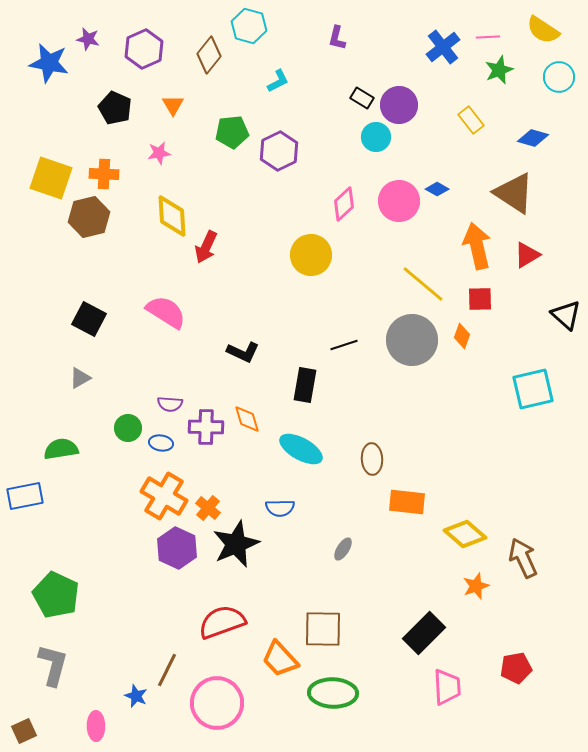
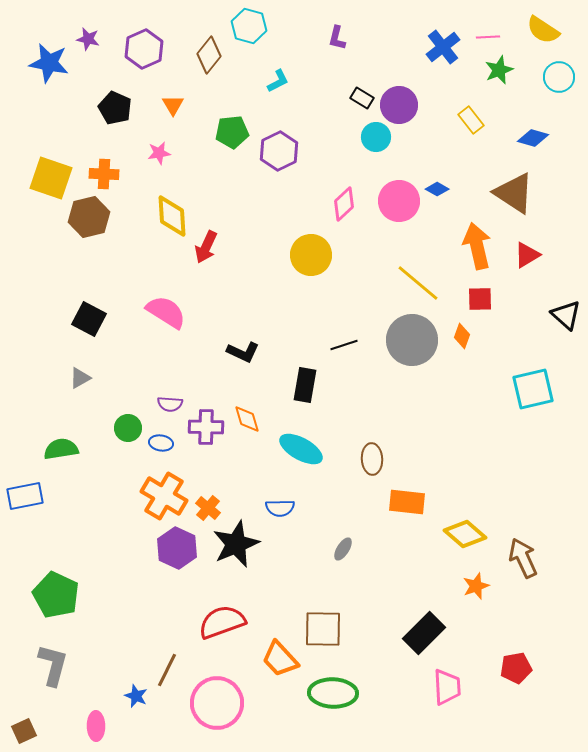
yellow line at (423, 284): moved 5 px left, 1 px up
